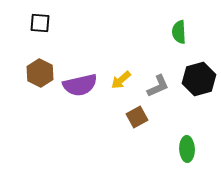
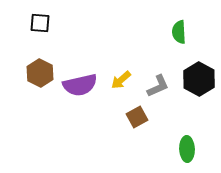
black hexagon: rotated 16 degrees counterclockwise
